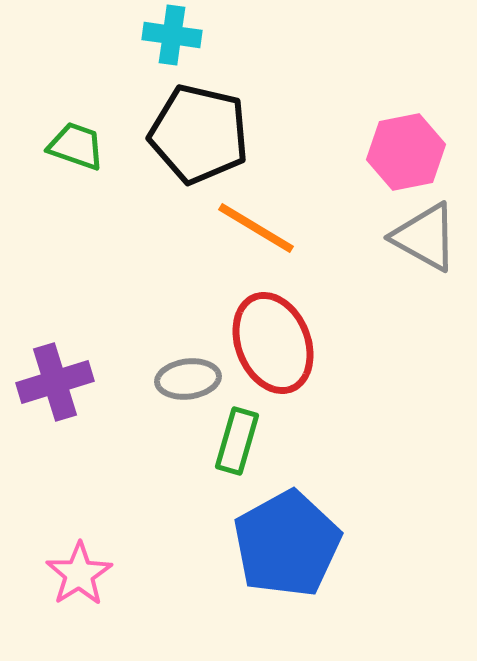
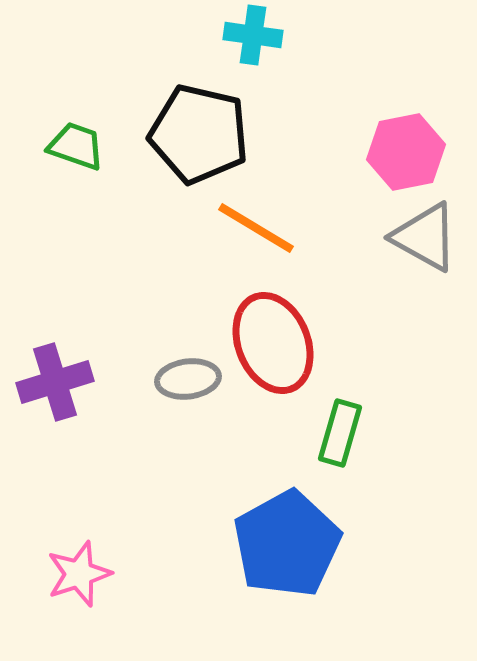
cyan cross: moved 81 px right
green rectangle: moved 103 px right, 8 px up
pink star: rotated 14 degrees clockwise
